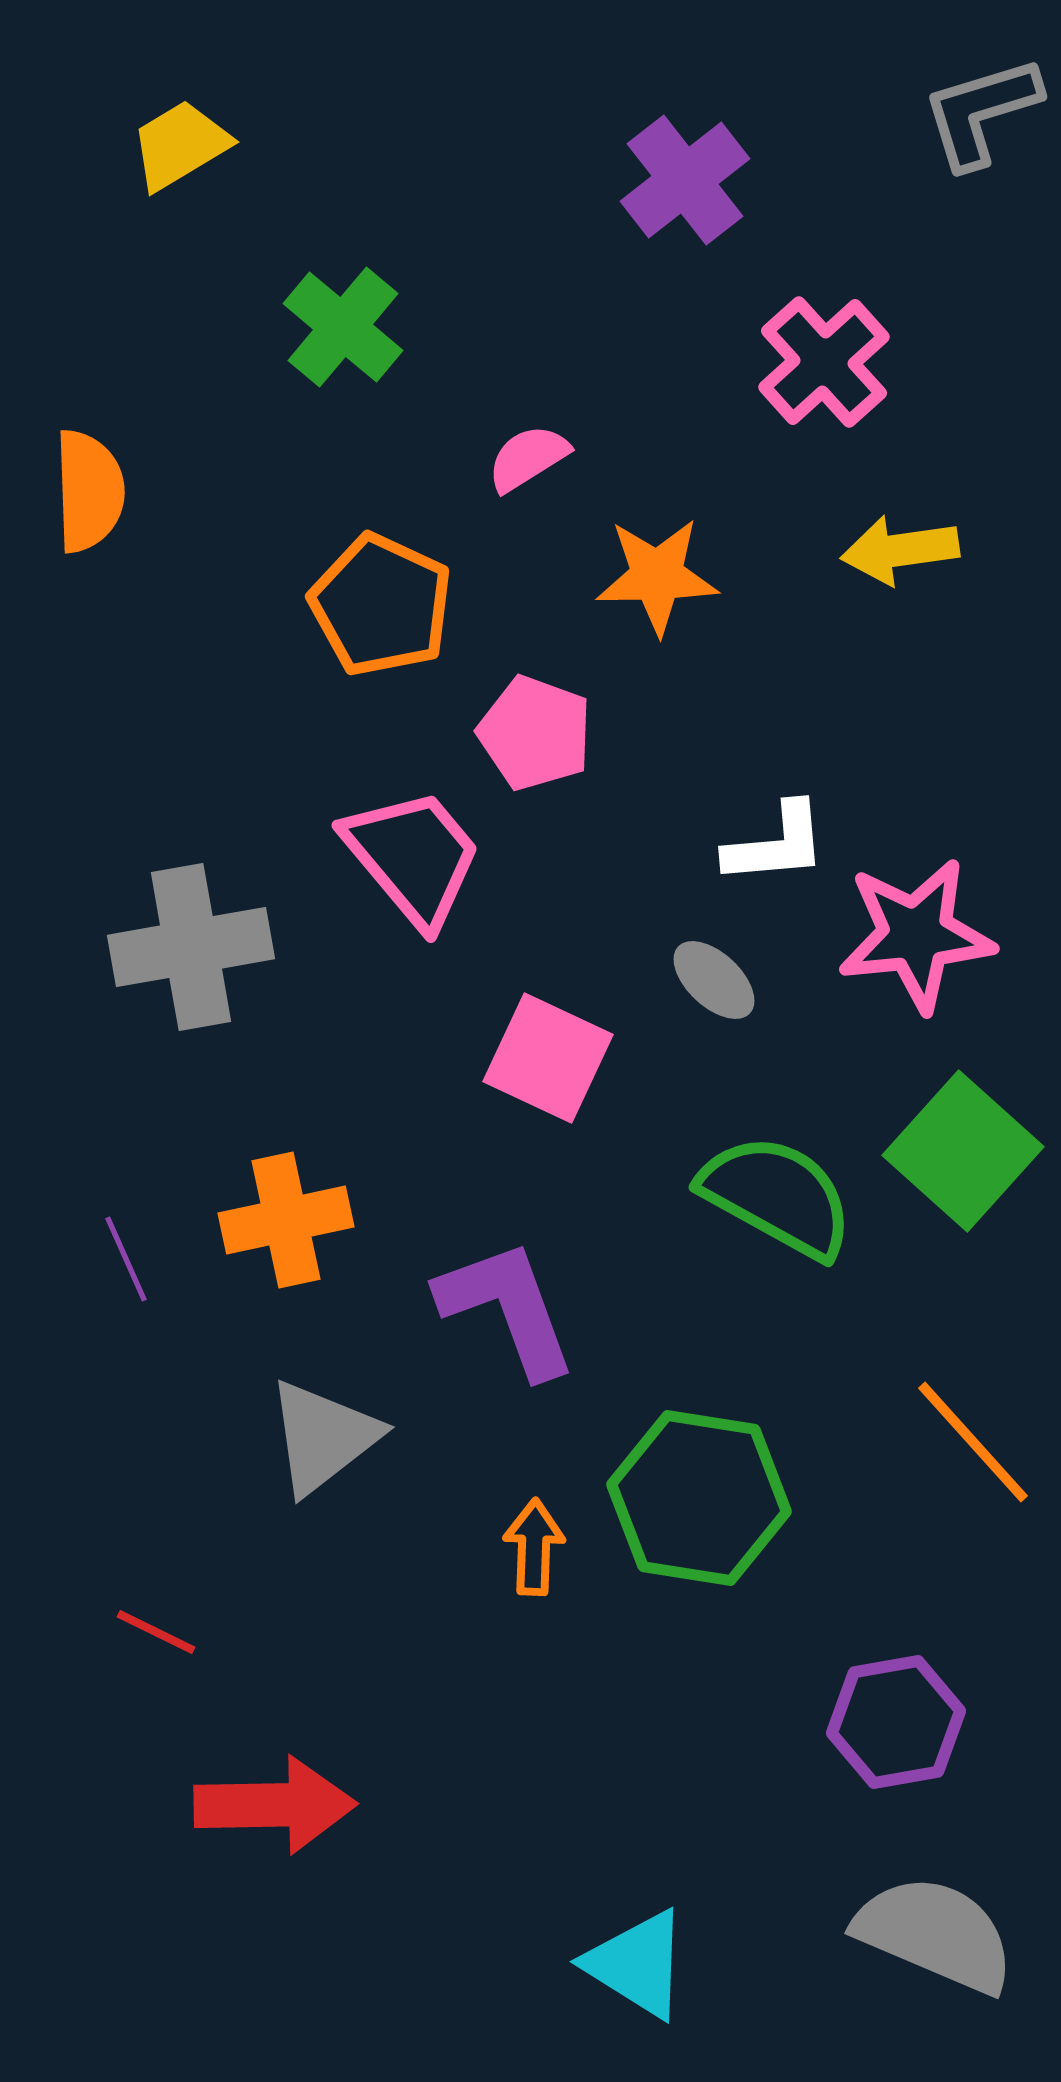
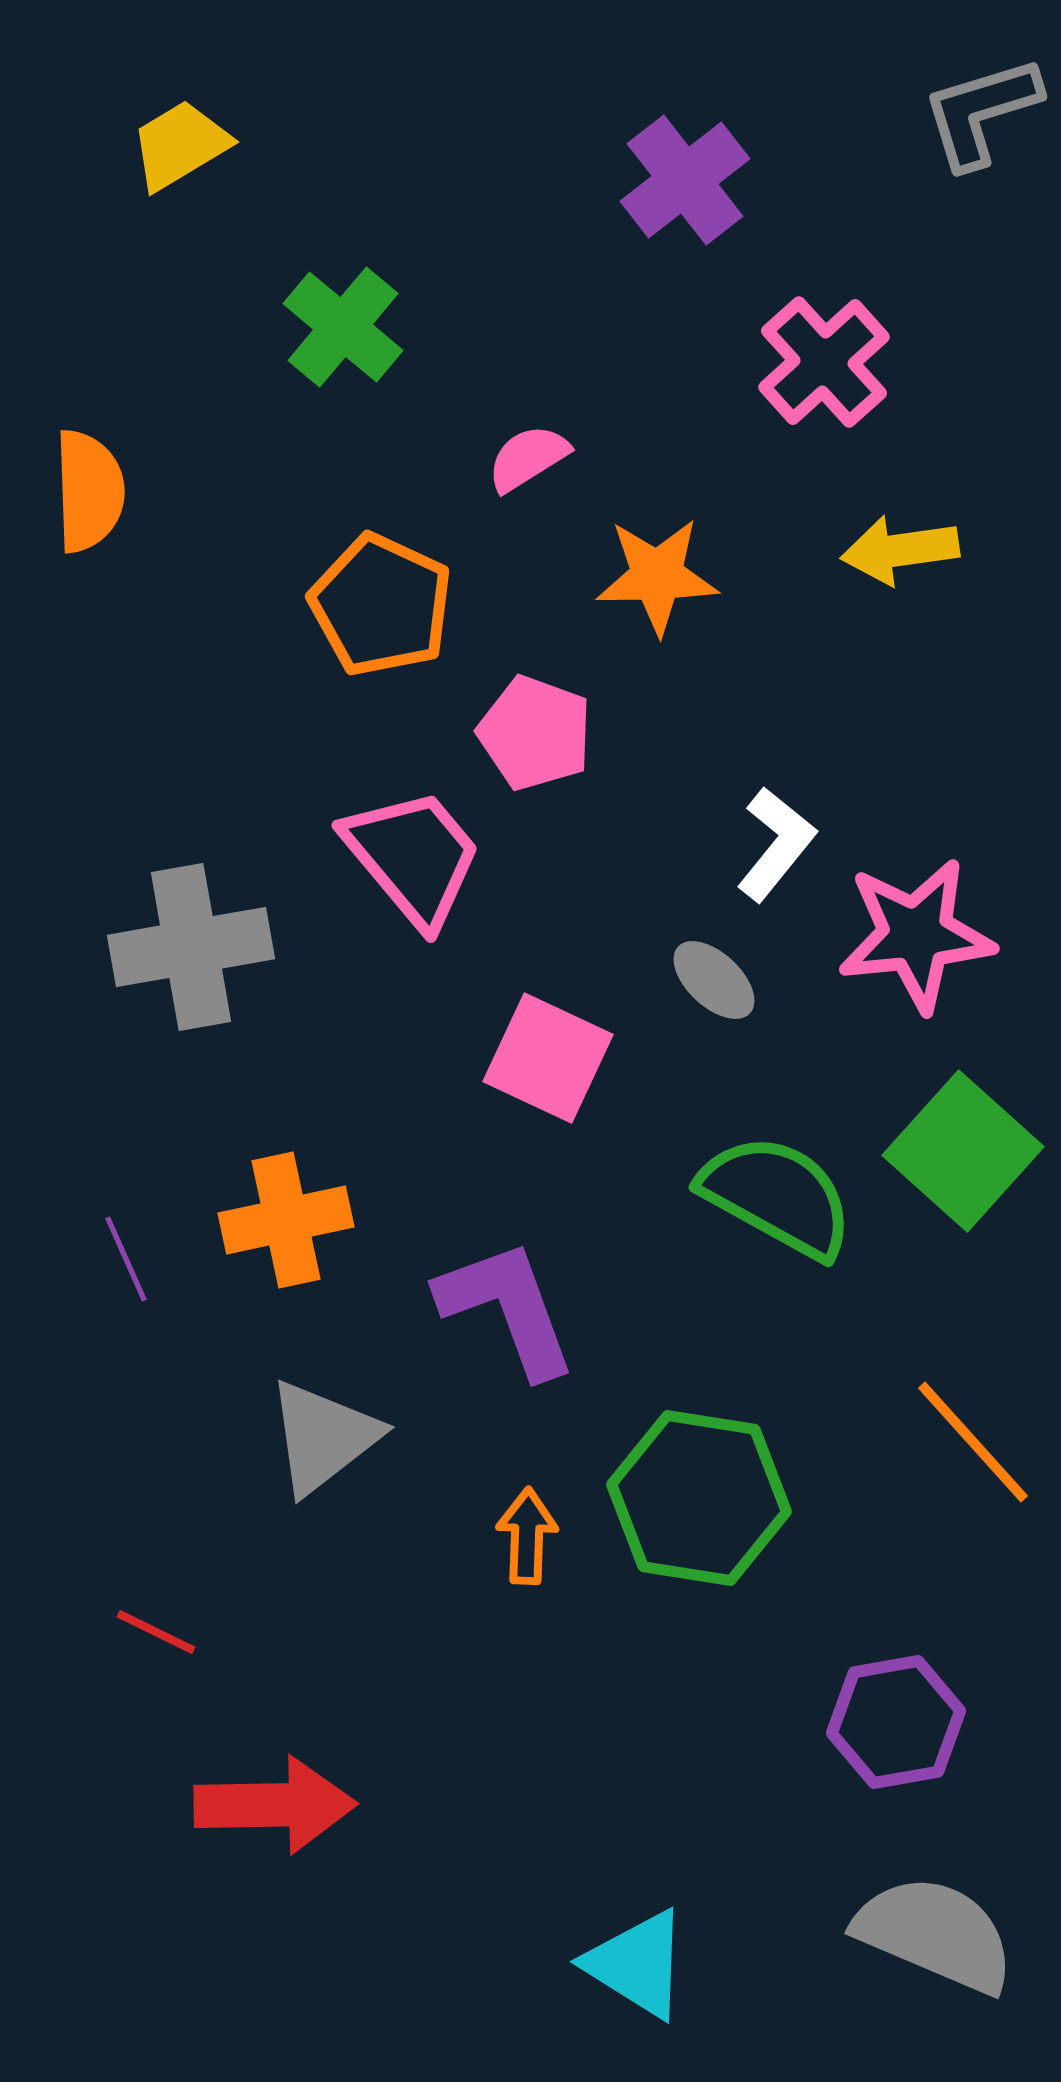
white L-shape: rotated 46 degrees counterclockwise
orange arrow: moved 7 px left, 11 px up
